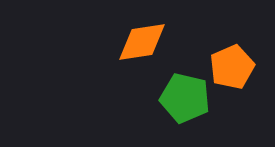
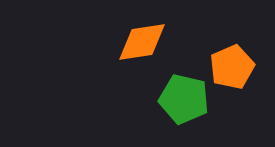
green pentagon: moved 1 px left, 1 px down
